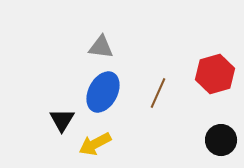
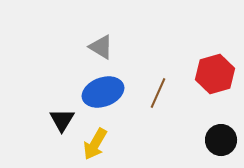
gray triangle: rotated 24 degrees clockwise
blue ellipse: rotated 42 degrees clockwise
yellow arrow: rotated 32 degrees counterclockwise
